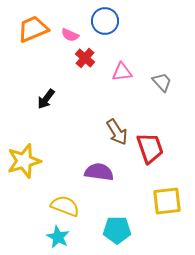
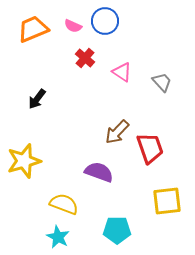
pink semicircle: moved 3 px right, 9 px up
pink triangle: rotated 40 degrees clockwise
black arrow: moved 9 px left
brown arrow: rotated 76 degrees clockwise
purple semicircle: rotated 12 degrees clockwise
yellow semicircle: moved 1 px left, 2 px up
